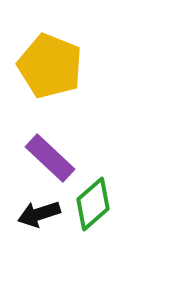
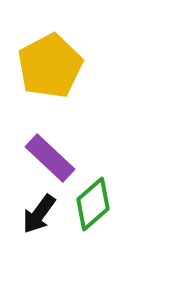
yellow pentagon: rotated 22 degrees clockwise
black arrow: rotated 36 degrees counterclockwise
